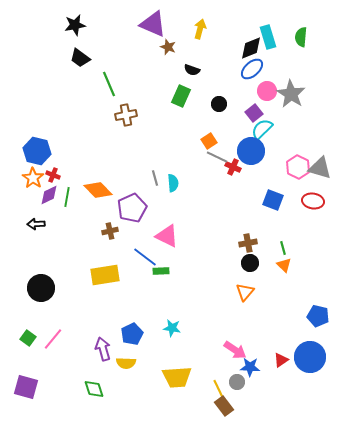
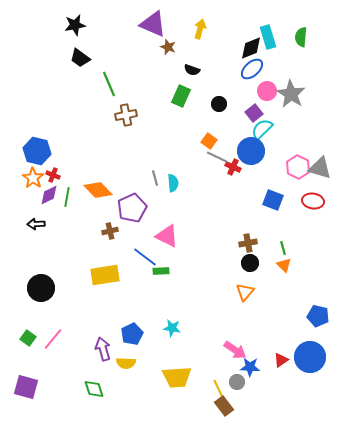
orange square at (209, 141): rotated 21 degrees counterclockwise
